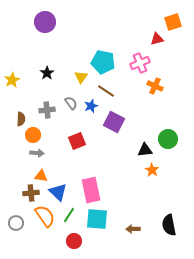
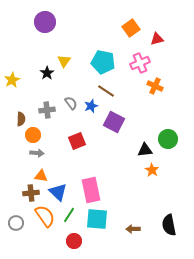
orange square: moved 42 px left, 6 px down; rotated 18 degrees counterclockwise
yellow triangle: moved 17 px left, 16 px up
